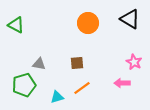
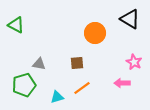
orange circle: moved 7 px right, 10 px down
